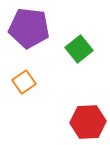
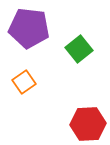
red hexagon: moved 2 px down
